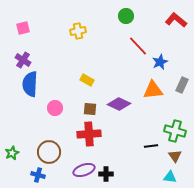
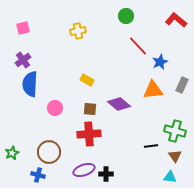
purple cross: rotated 21 degrees clockwise
purple diamond: rotated 15 degrees clockwise
